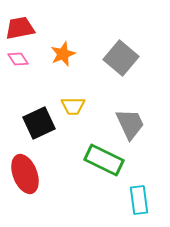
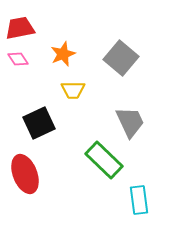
yellow trapezoid: moved 16 px up
gray trapezoid: moved 2 px up
green rectangle: rotated 18 degrees clockwise
